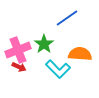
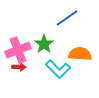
red arrow: rotated 24 degrees counterclockwise
